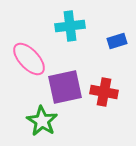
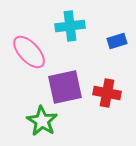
pink ellipse: moved 7 px up
red cross: moved 3 px right, 1 px down
